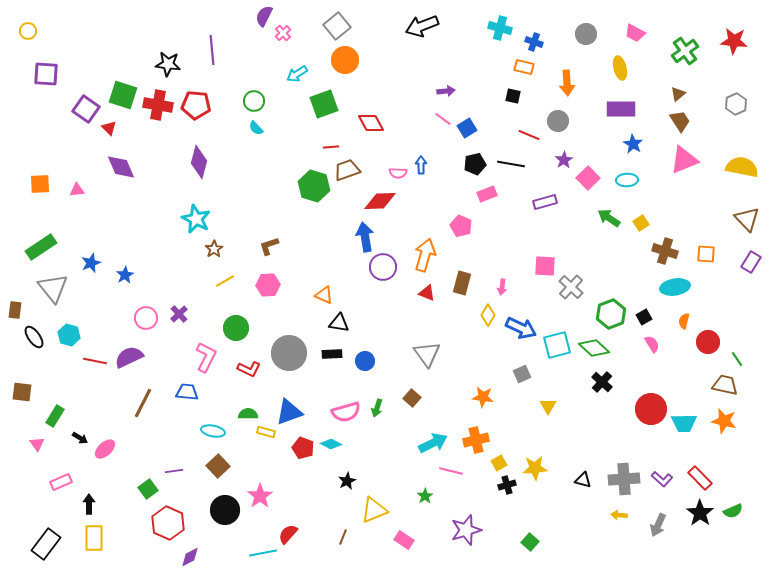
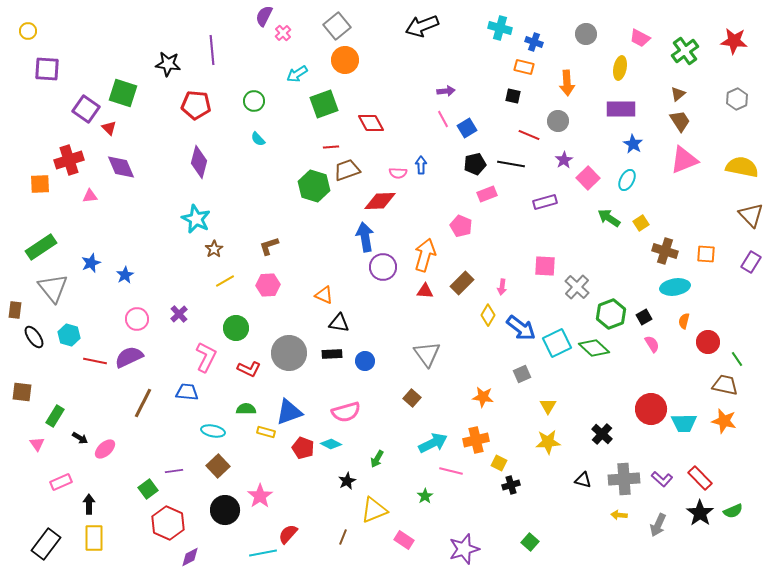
pink trapezoid at (635, 33): moved 5 px right, 5 px down
yellow ellipse at (620, 68): rotated 25 degrees clockwise
purple square at (46, 74): moved 1 px right, 5 px up
green square at (123, 95): moved 2 px up
gray hexagon at (736, 104): moved 1 px right, 5 px up
red cross at (158, 105): moved 89 px left, 55 px down; rotated 28 degrees counterclockwise
pink line at (443, 119): rotated 24 degrees clockwise
cyan semicircle at (256, 128): moved 2 px right, 11 px down
cyan ellipse at (627, 180): rotated 60 degrees counterclockwise
pink triangle at (77, 190): moved 13 px right, 6 px down
brown triangle at (747, 219): moved 4 px right, 4 px up
brown rectangle at (462, 283): rotated 30 degrees clockwise
gray cross at (571, 287): moved 6 px right
red triangle at (427, 293): moved 2 px left, 2 px up; rotated 18 degrees counterclockwise
pink circle at (146, 318): moved 9 px left, 1 px down
blue arrow at (521, 328): rotated 12 degrees clockwise
cyan square at (557, 345): moved 2 px up; rotated 12 degrees counterclockwise
black cross at (602, 382): moved 52 px down
green arrow at (377, 408): moved 51 px down; rotated 12 degrees clockwise
green semicircle at (248, 414): moved 2 px left, 5 px up
yellow square at (499, 463): rotated 35 degrees counterclockwise
yellow star at (535, 468): moved 13 px right, 26 px up
black cross at (507, 485): moved 4 px right
purple star at (466, 530): moved 2 px left, 19 px down
